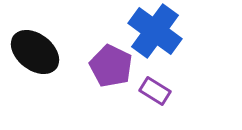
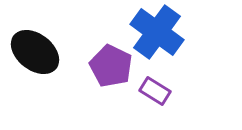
blue cross: moved 2 px right, 1 px down
